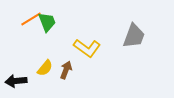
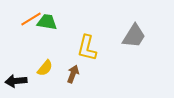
green trapezoid: rotated 60 degrees counterclockwise
gray trapezoid: rotated 12 degrees clockwise
yellow L-shape: rotated 68 degrees clockwise
brown arrow: moved 7 px right, 4 px down
